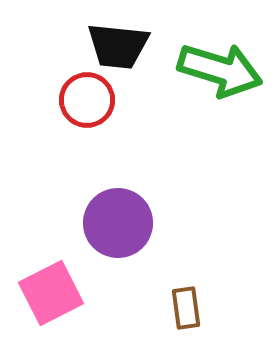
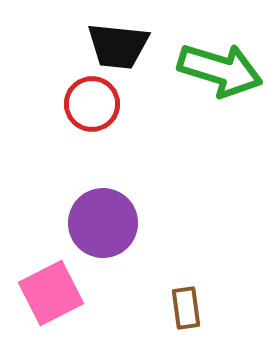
red circle: moved 5 px right, 4 px down
purple circle: moved 15 px left
